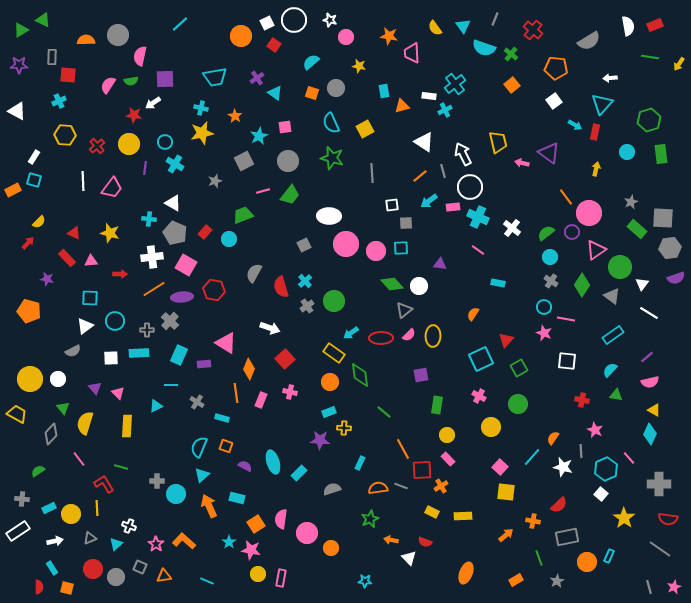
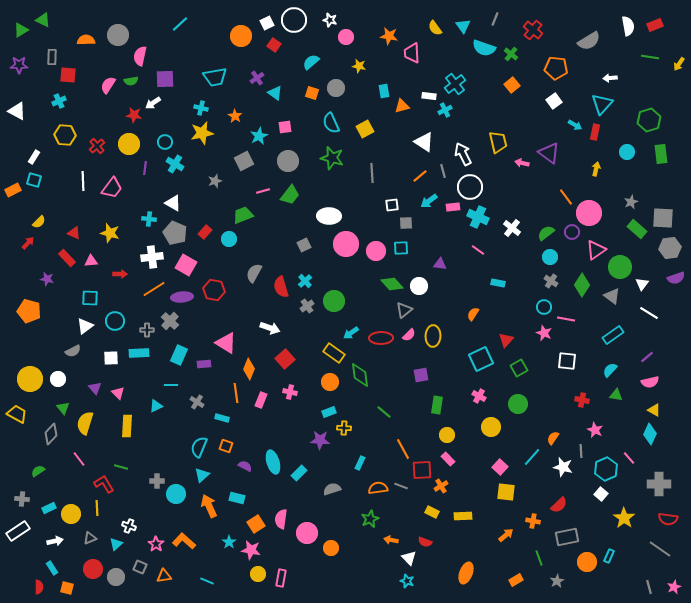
cyan star at (365, 581): moved 42 px right; rotated 16 degrees clockwise
